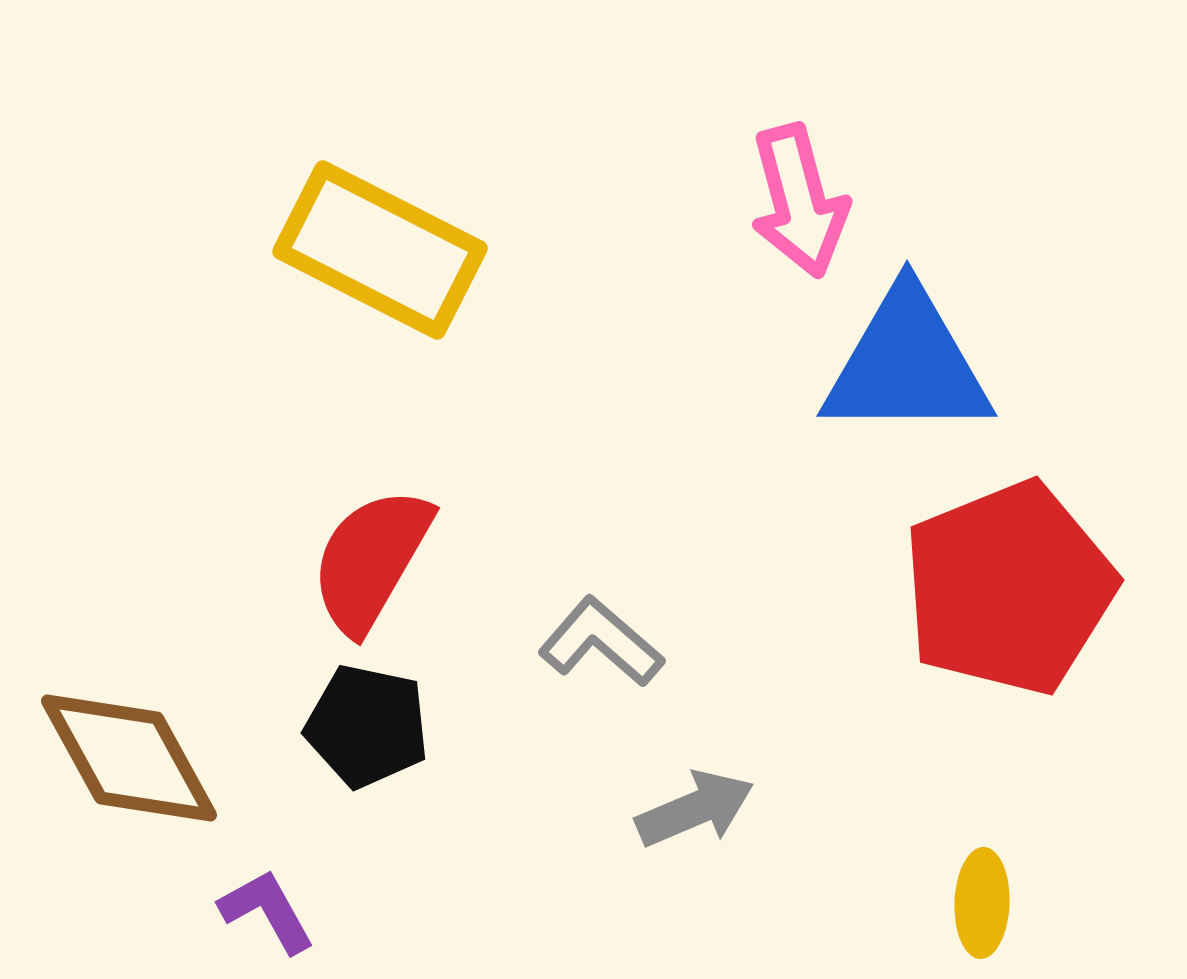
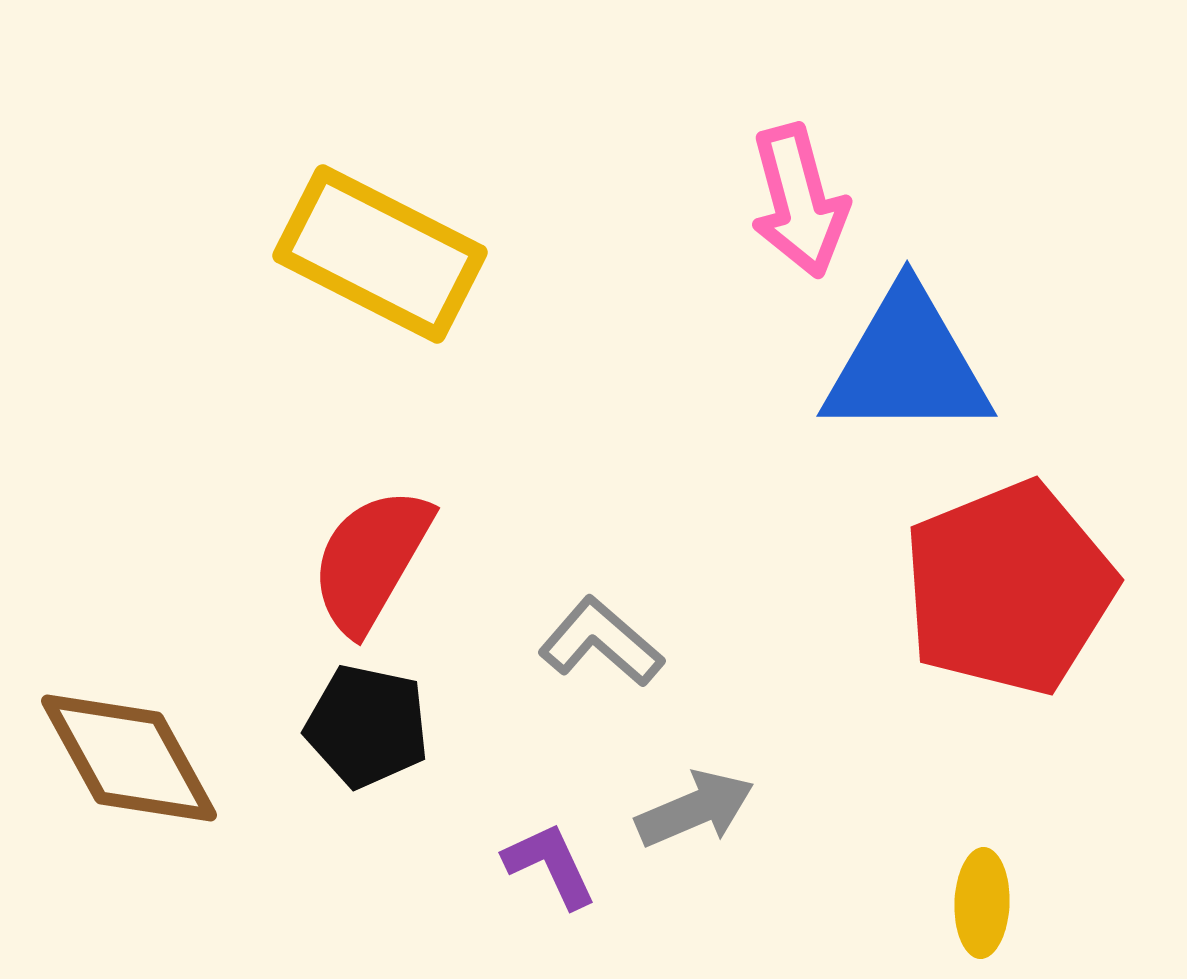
yellow rectangle: moved 4 px down
purple L-shape: moved 283 px right, 46 px up; rotated 4 degrees clockwise
